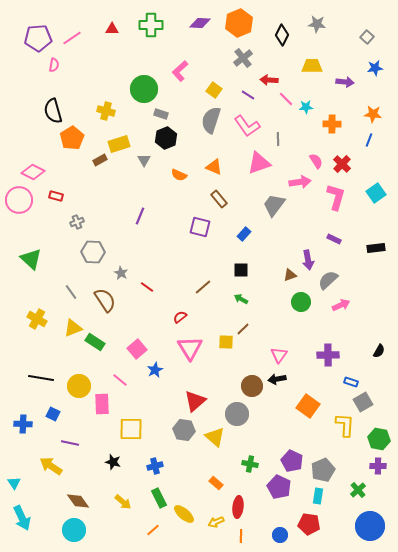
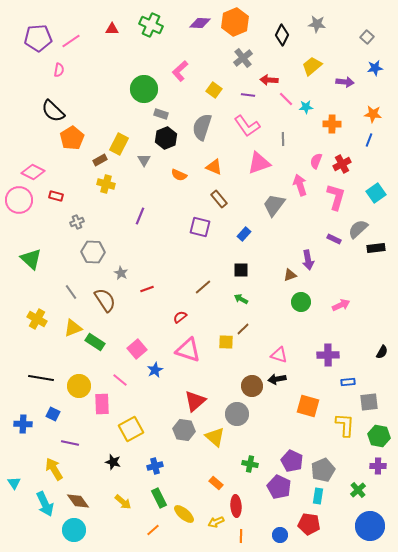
orange hexagon at (239, 23): moved 4 px left, 1 px up
green cross at (151, 25): rotated 25 degrees clockwise
pink line at (72, 38): moved 1 px left, 3 px down
pink semicircle at (54, 65): moved 5 px right, 5 px down
yellow trapezoid at (312, 66): rotated 40 degrees counterclockwise
purple line at (248, 95): rotated 24 degrees counterclockwise
black semicircle at (53, 111): rotated 30 degrees counterclockwise
yellow cross at (106, 111): moved 73 px down
gray semicircle at (211, 120): moved 9 px left, 7 px down
gray line at (278, 139): moved 5 px right
yellow rectangle at (119, 144): rotated 45 degrees counterclockwise
pink semicircle at (316, 161): rotated 126 degrees counterclockwise
red cross at (342, 164): rotated 18 degrees clockwise
pink arrow at (300, 182): moved 3 px down; rotated 100 degrees counterclockwise
gray semicircle at (328, 280): moved 30 px right, 51 px up
red line at (147, 287): moved 2 px down; rotated 56 degrees counterclockwise
pink triangle at (190, 348): moved 2 px left, 2 px down; rotated 40 degrees counterclockwise
black semicircle at (379, 351): moved 3 px right, 1 px down
pink triangle at (279, 355): rotated 48 degrees counterclockwise
blue rectangle at (351, 382): moved 3 px left; rotated 24 degrees counterclockwise
gray square at (363, 402): moved 6 px right; rotated 24 degrees clockwise
orange square at (308, 406): rotated 20 degrees counterclockwise
yellow square at (131, 429): rotated 30 degrees counterclockwise
green hexagon at (379, 439): moved 3 px up
yellow arrow at (51, 466): moved 3 px right, 3 px down; rotated 25 degrees clockwise
red ellipse at (238, 507): moved 2 px left, 1 px up; rotated 10 degrees counterclockwise
cyan arrow at (22, 518): moved 23 px right, 14 px up
